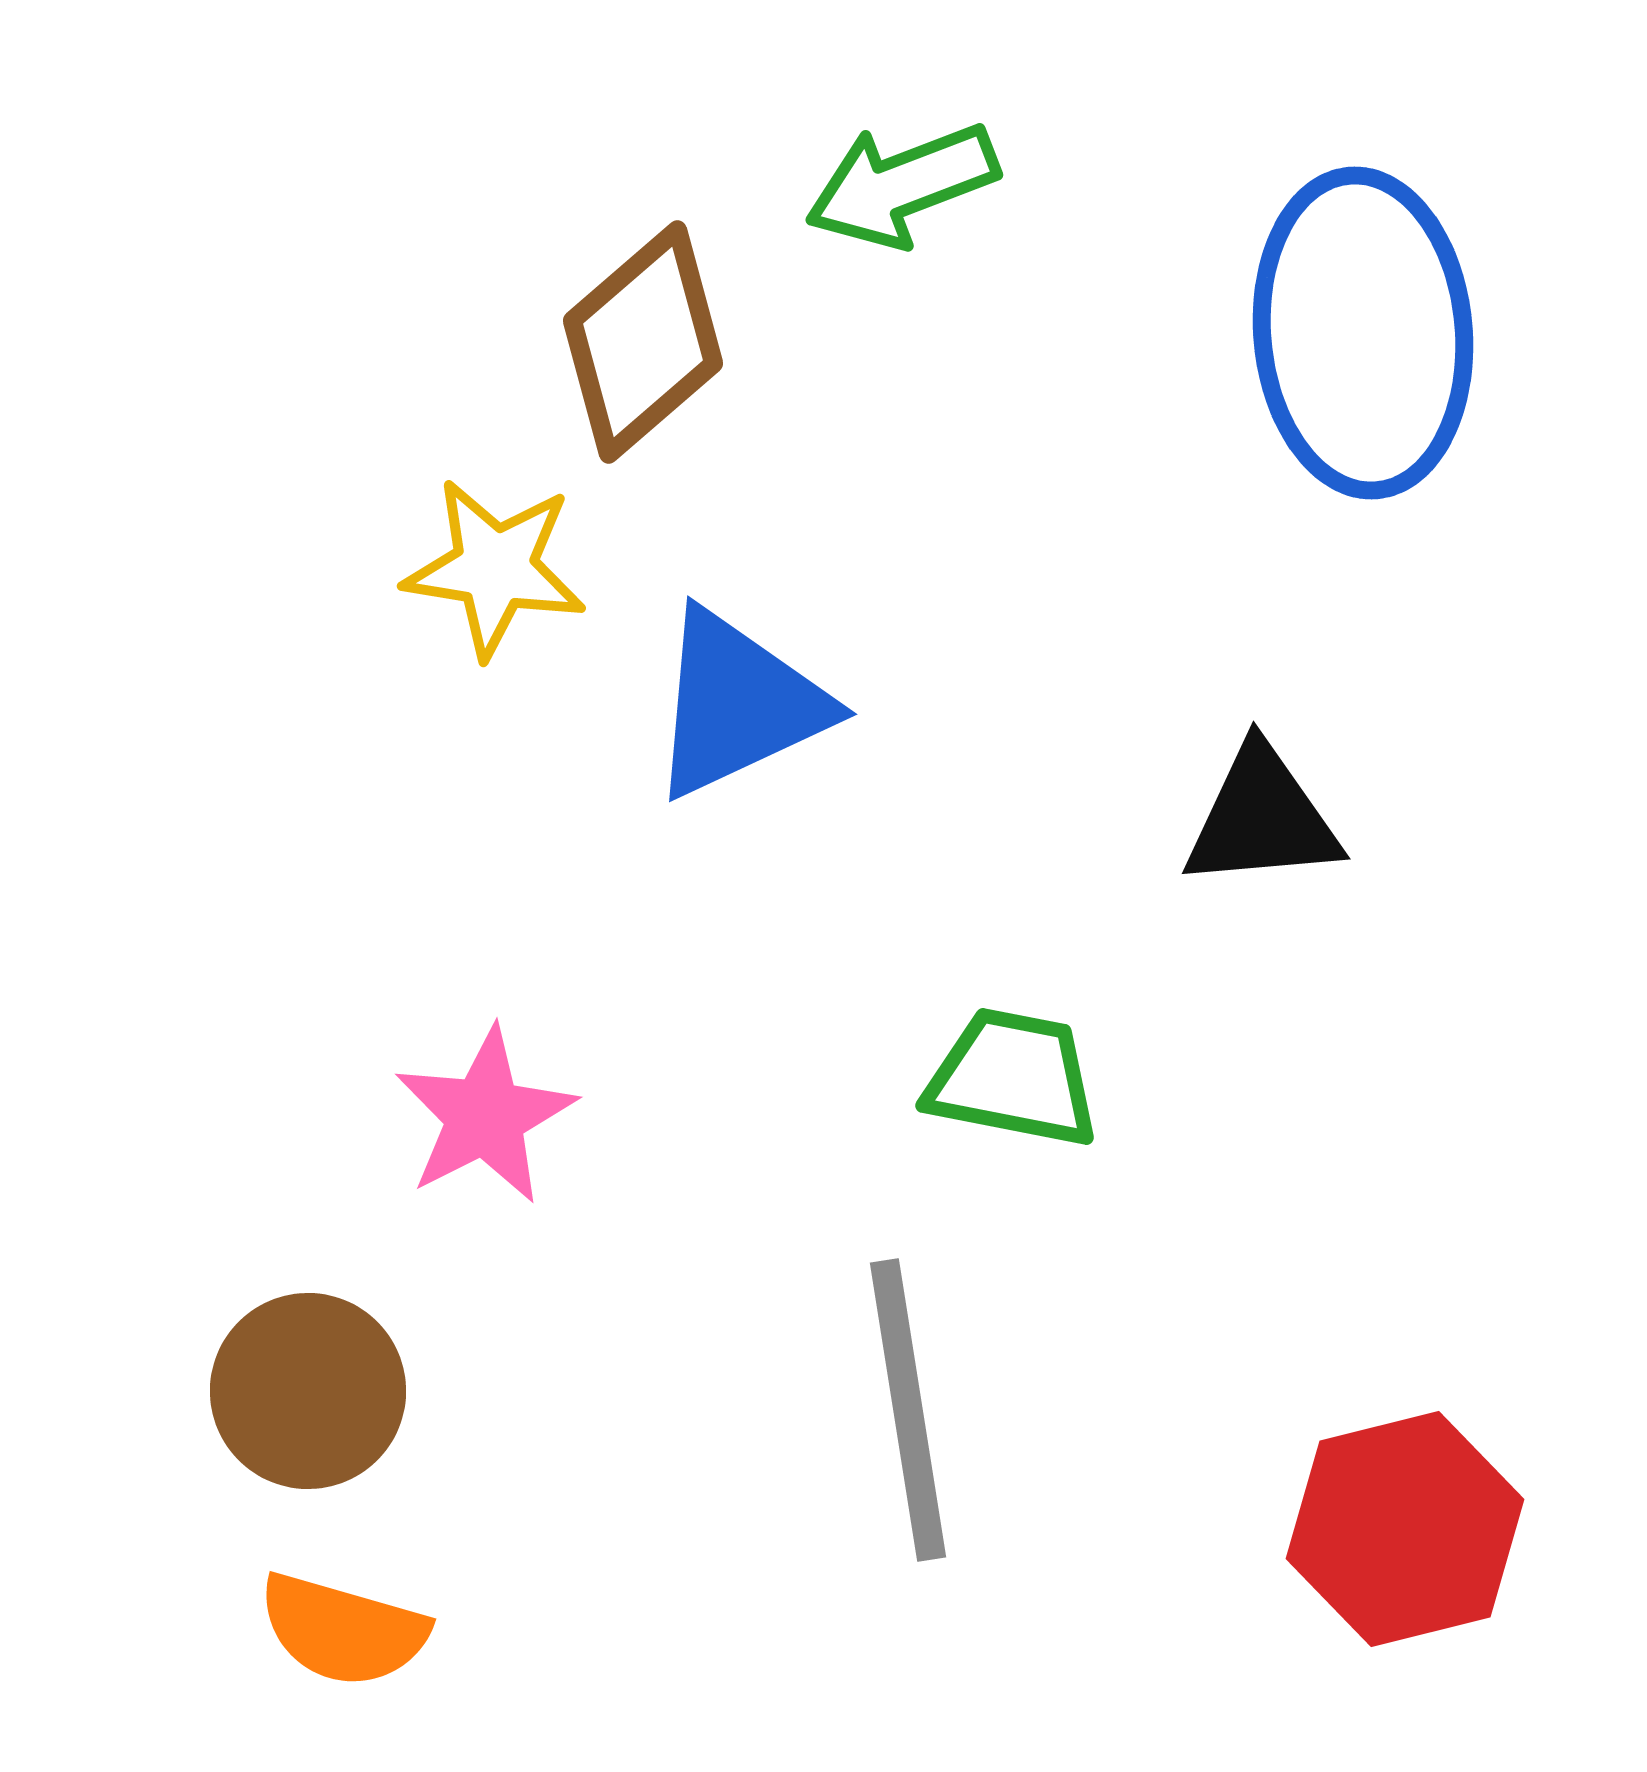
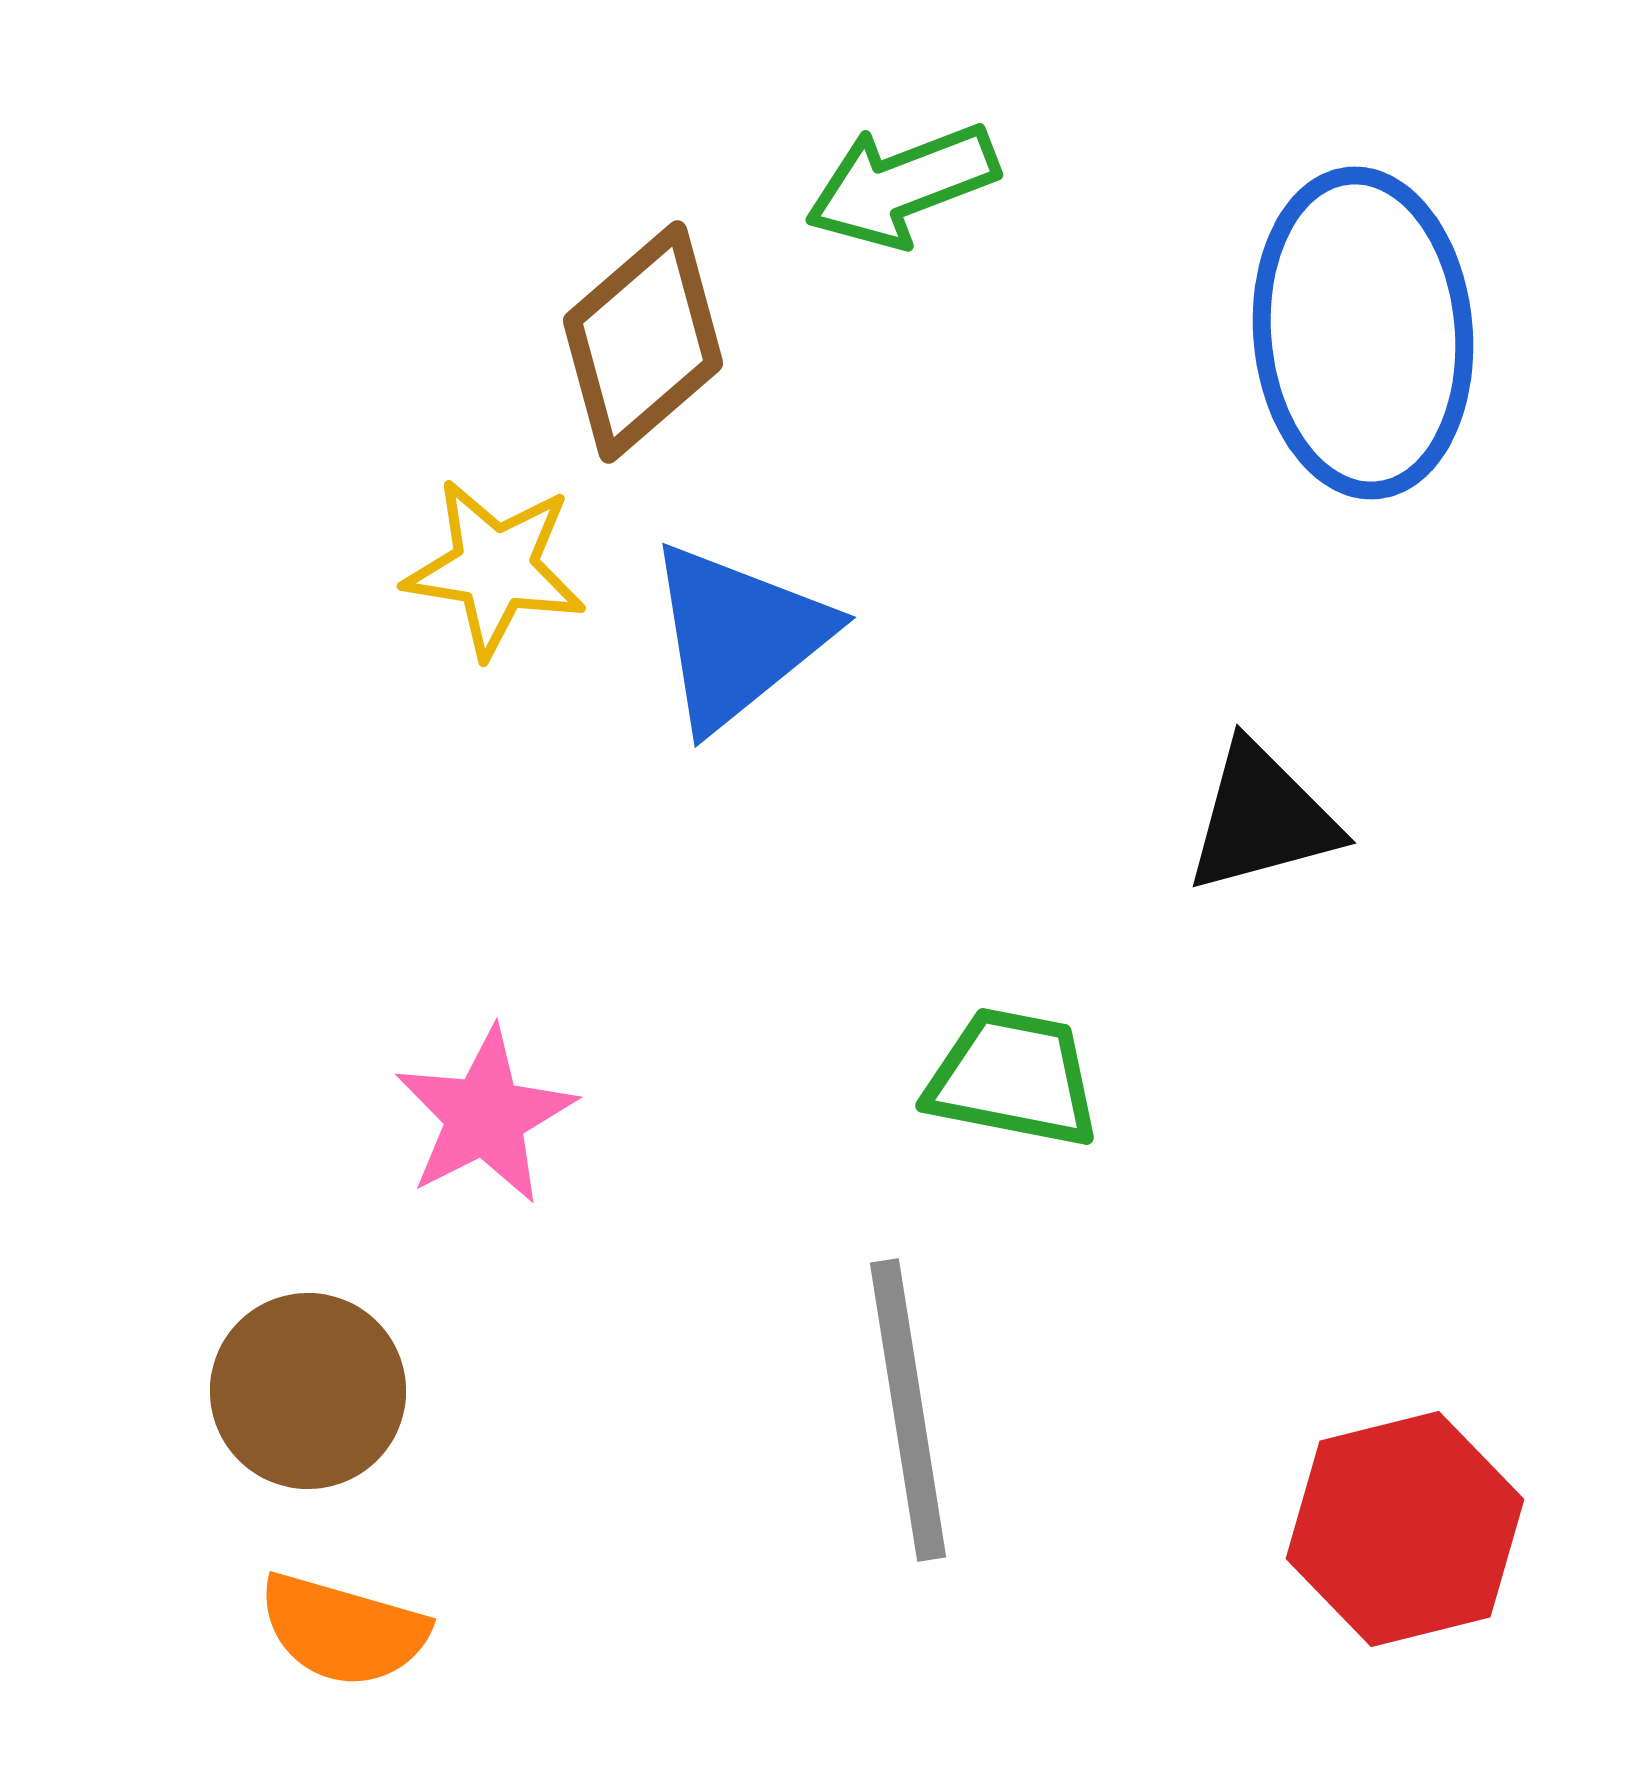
blue triangle: moved 68 px up; rotated 14 degrees counterclockwise
black triangle: rotated 10 degrees counterclockwise
